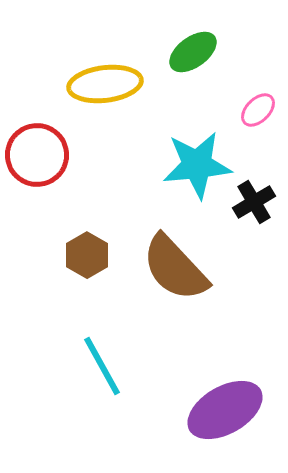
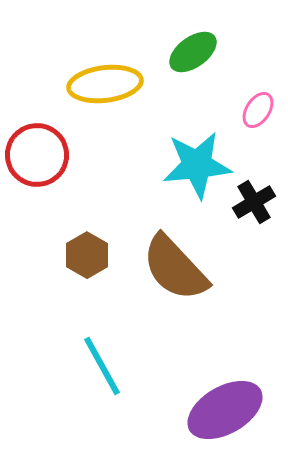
pink ellipse: rotated 12 degrees counterclockwise
